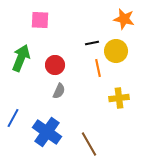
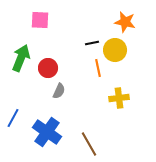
orange star: moved 1 px right, 3 px down
yellow circle: moved 1 px left, 1 px up
red circle: moved 7 px left, 3 px down
